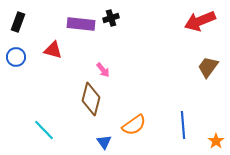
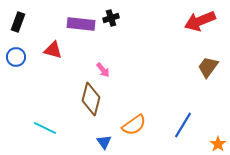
blue line: rotated 36 degrees clockwise
cyan line: moved 1 px right, 2 px up; rotated 20 degrees counterclockwise
orange star: moved 2 px right, 3 px down
